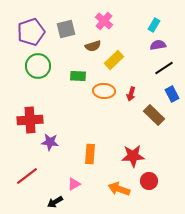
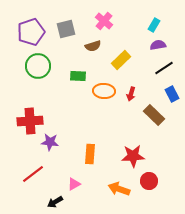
yellow rectangle: moved 7 px right
red cross: moved 1 px down
red line: moved 6 px right, 2 px up
